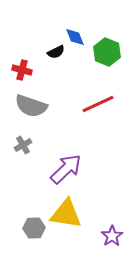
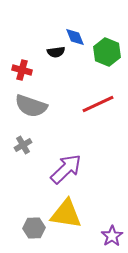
black semicircle: rotated 18 degrees clockwise
